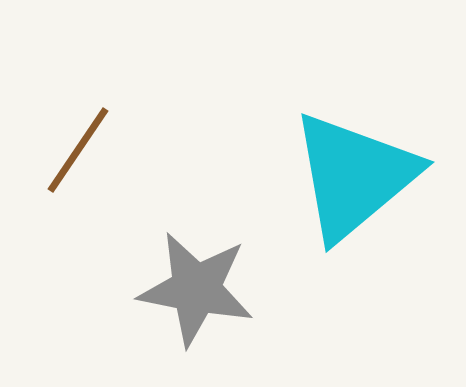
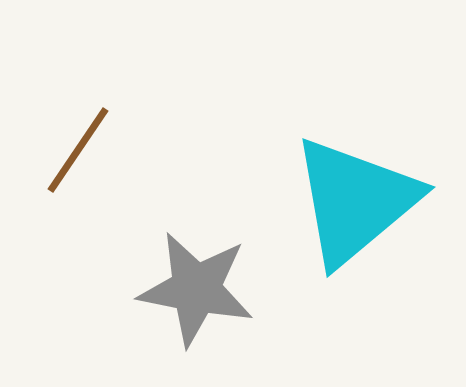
cyan triangle: moved 1 px right, 25 px down
